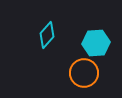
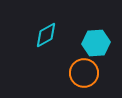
cyan diamond: moved 1 px left; rotated 20 degrees clockwise
